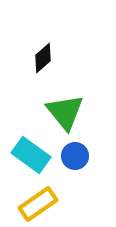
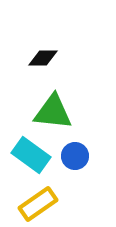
black diamond: rotated 40 degrees clockwise
green triangle: moved 12 px left; rotated 45 degrees counterclockwise
